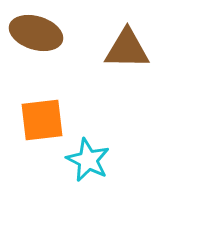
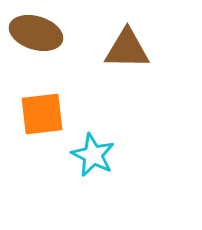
orange square: moved 6 px up
cyan star: moved 5 px right, 5 px up
